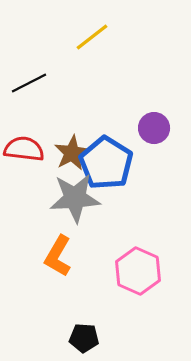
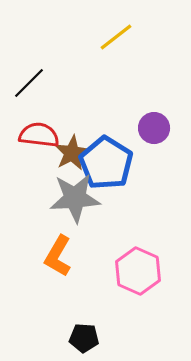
yellow line: moved 24 px right
black line: rotated 18 degrees counterclockwise
red semicircle: moved 15 px right, 14 px up
